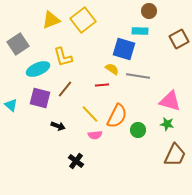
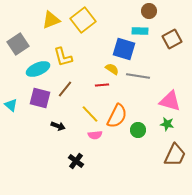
brown square: moved 7 px left
